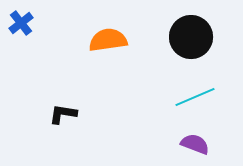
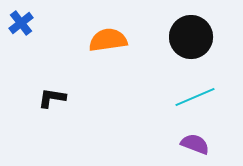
black L-shape: moved 11 px left, 16 px up
